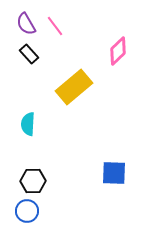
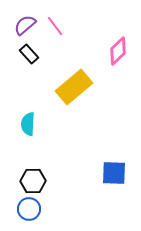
purple semicircle: moved 1 px left, 1 px down; rotated 80 degrees clockwise
blue circle: moved 2 px right, 2 px up
